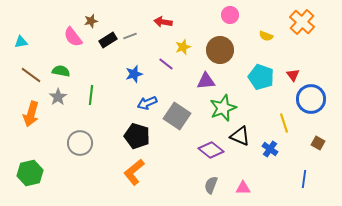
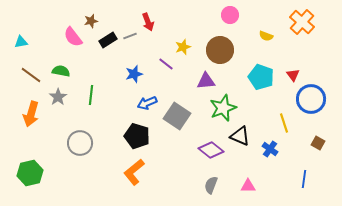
red arrow: moved 15 px left; rotated 120 degrees counterclockwise
pink triangle: moved 5 px right, 2 px up
